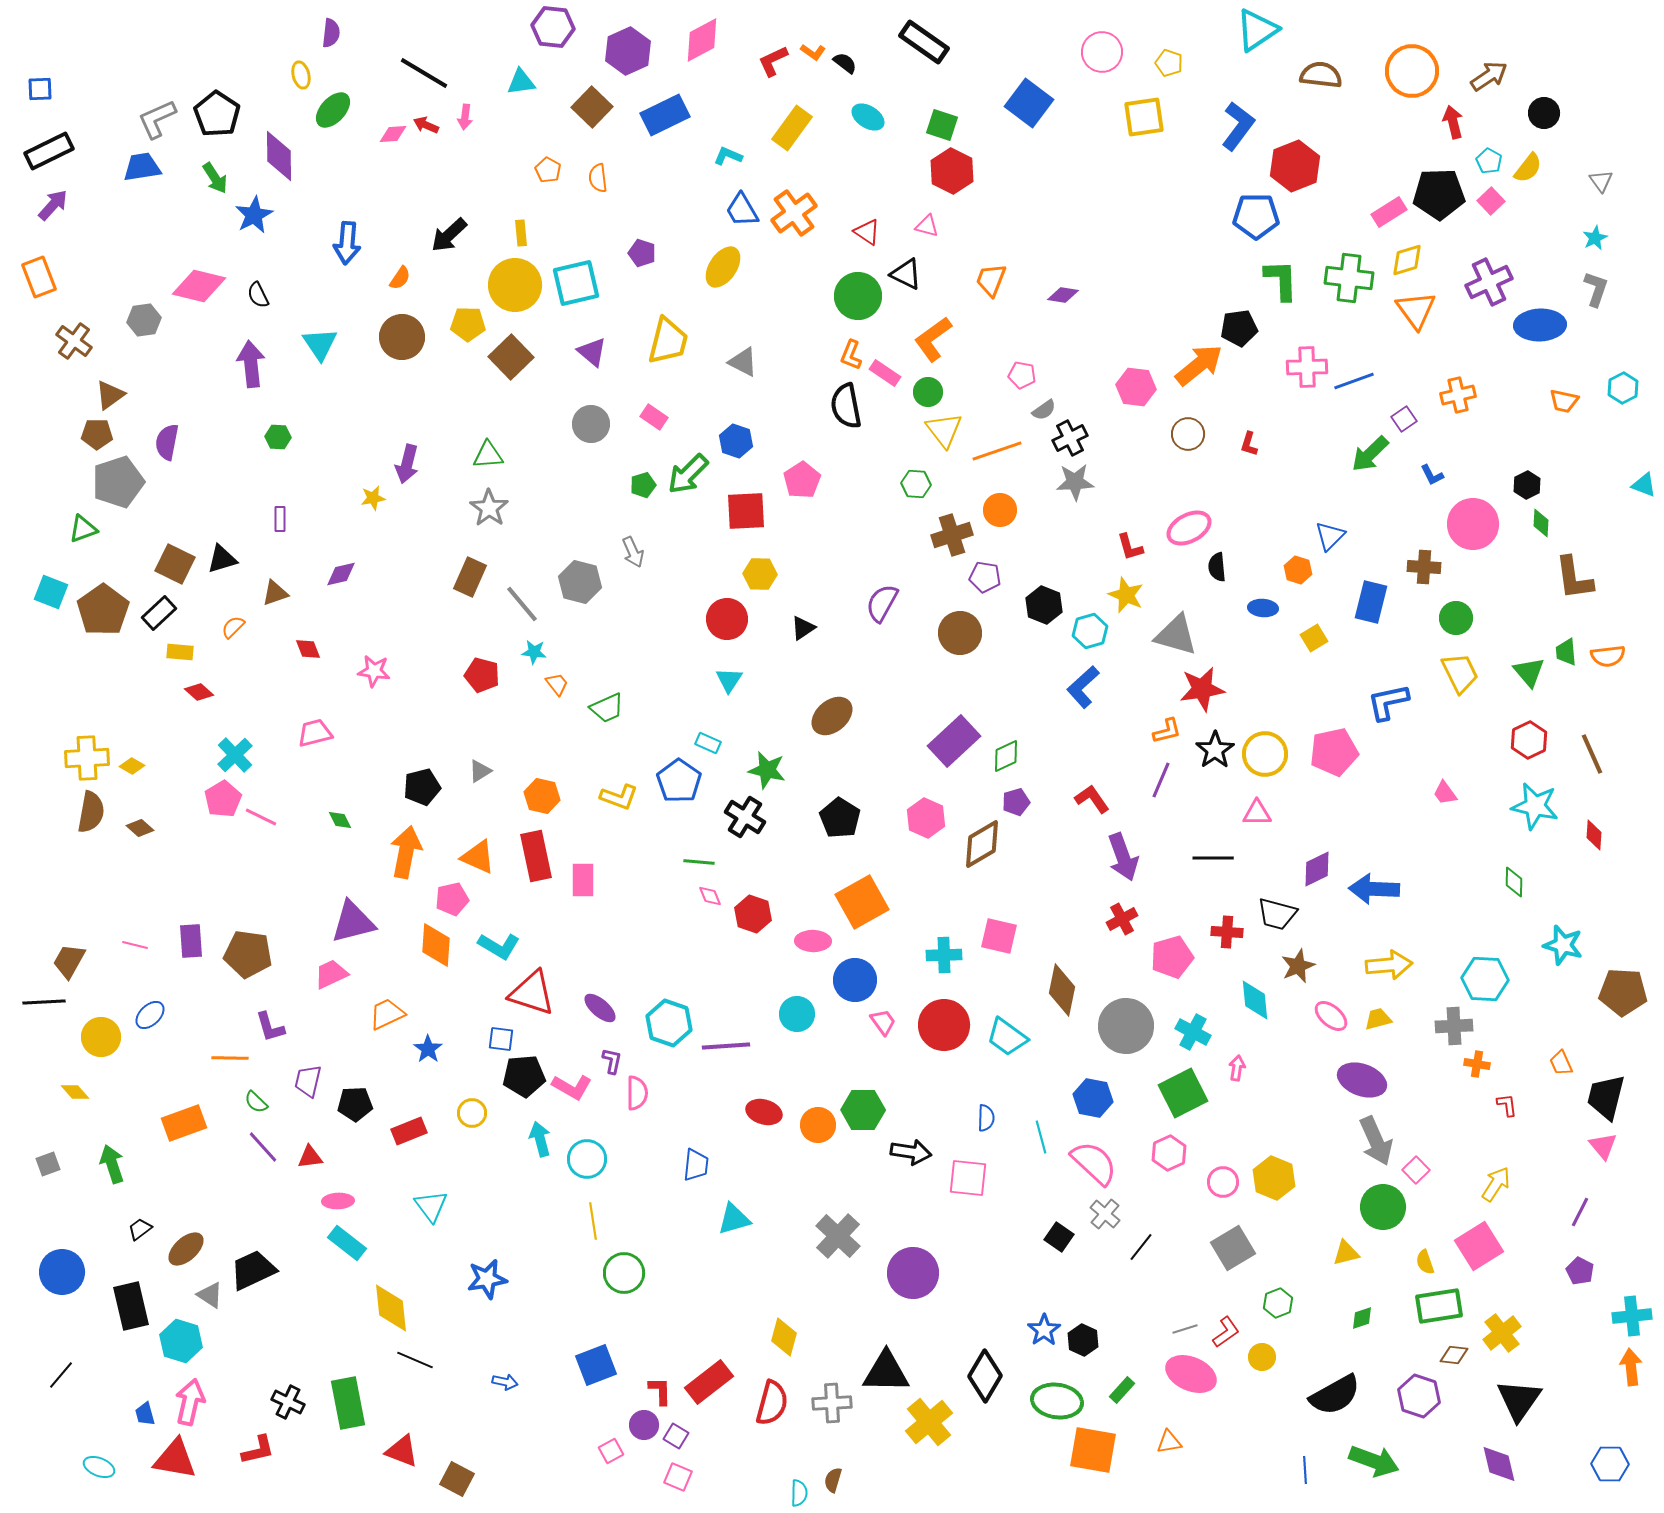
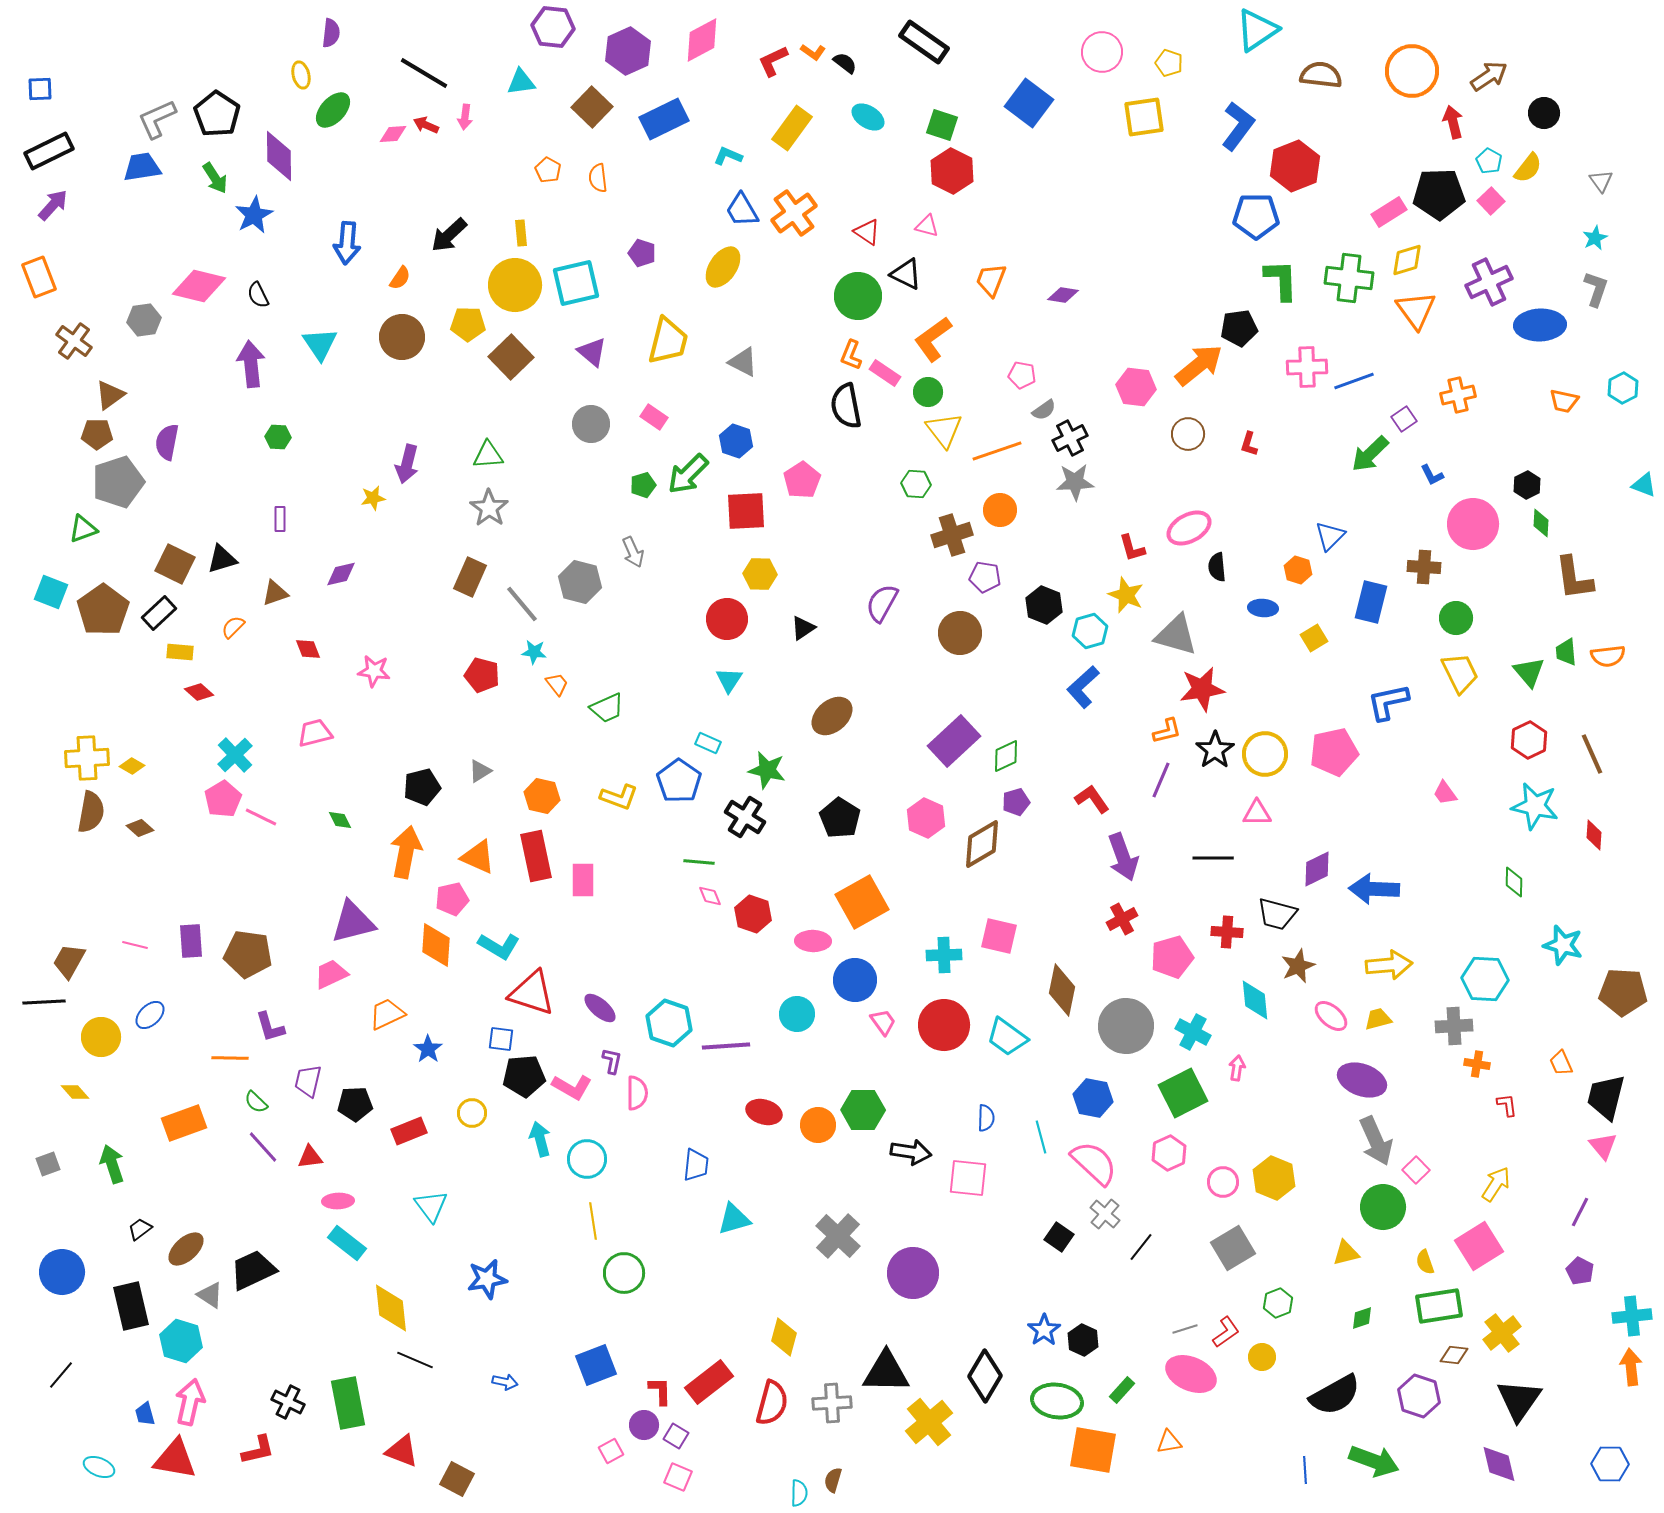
blue rectangle at (665, 115): moved 1 px left, 4 px down
red L-shape at (1130, 547): moved 2 px right, 1 px down
